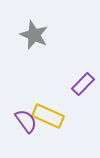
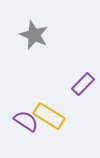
yellow rectangle: moved 1 px right; rotated 8 degrees clockwise
purple semicircle: rotated 20 degrees counterclockwise
